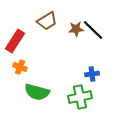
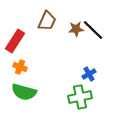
brown trapezoid: rotated 35 degrees counterclockwise
blue cross: moved 3 px left; rotated 24 degrees counterclockwise
green semicircle: moved 13 px left
